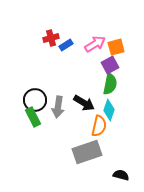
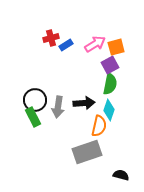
black arrow: rotated 35 degrees counterclockwise
